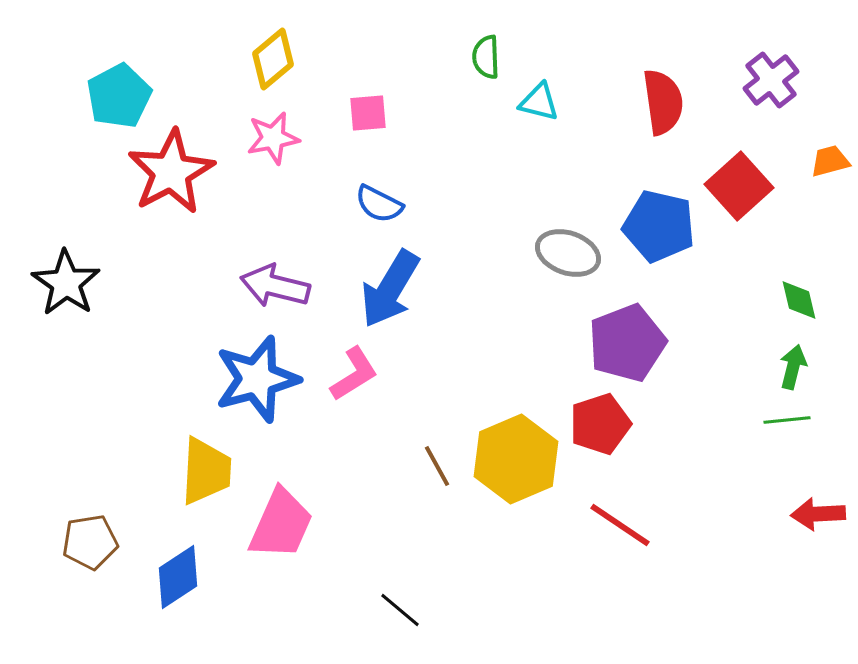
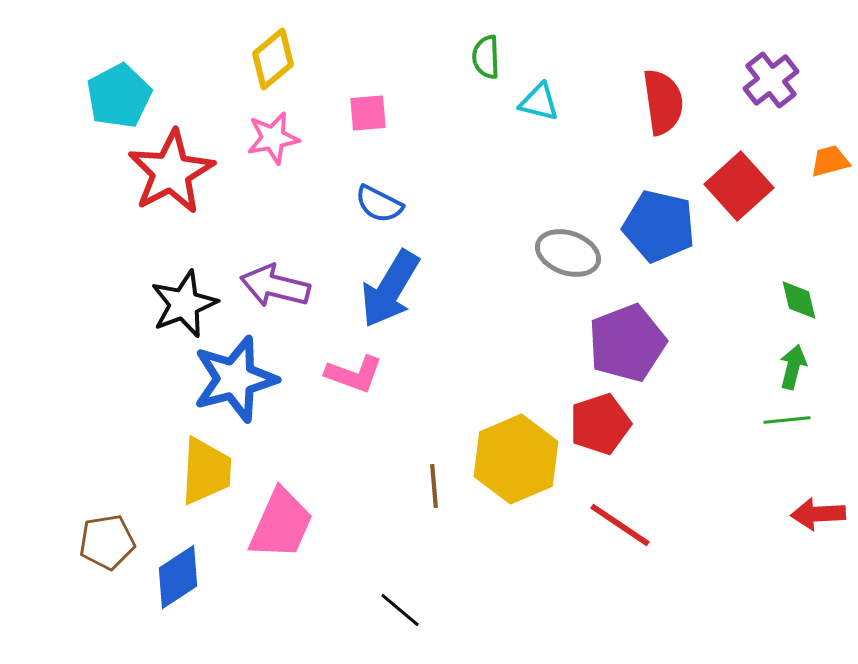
black star: moved 118 px right, 21 px down; rotated 16 degrees clockwise
pink L-shape: rotated 52 degrees clockwise
blue star: moved 22 px left
brown line: moved 3 px left, 20 px down; rotated 24 degrees clockwise
brown pentagon: moved 17 px right
